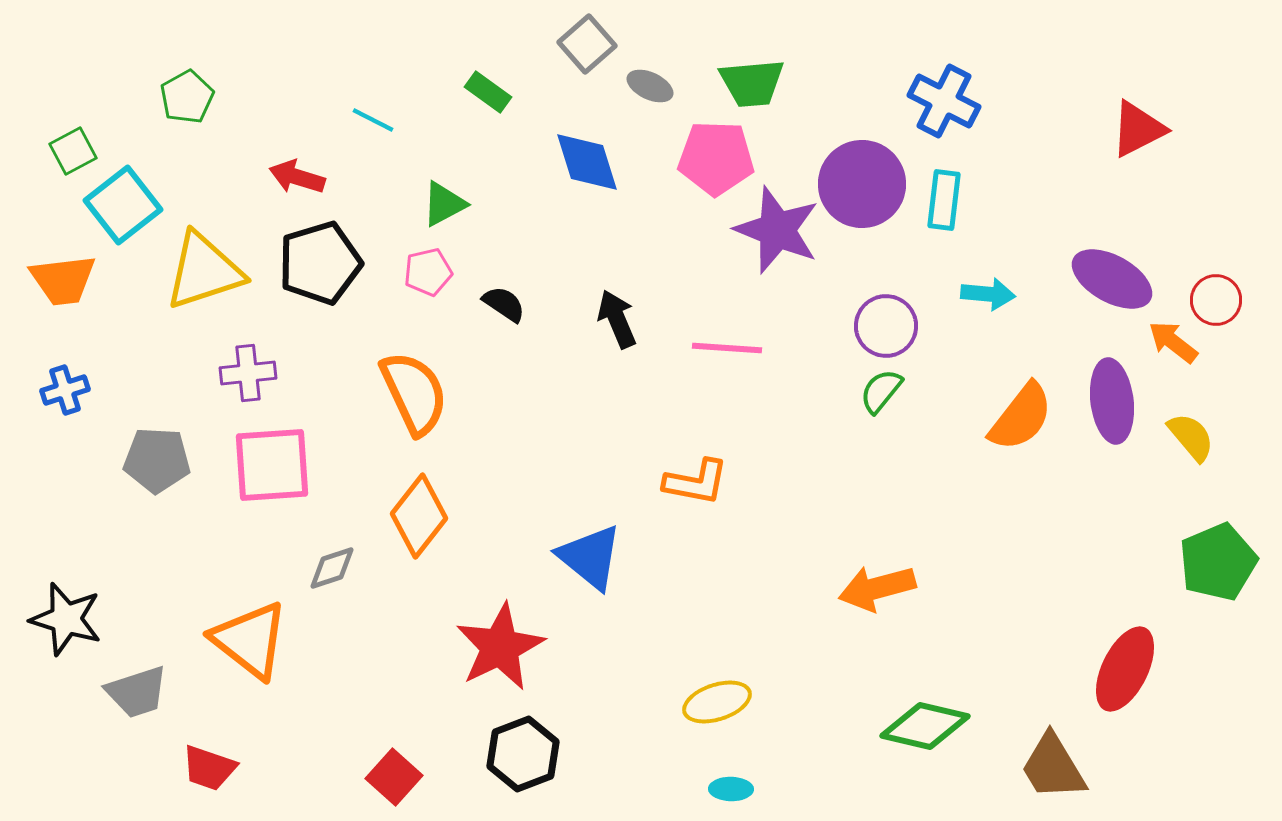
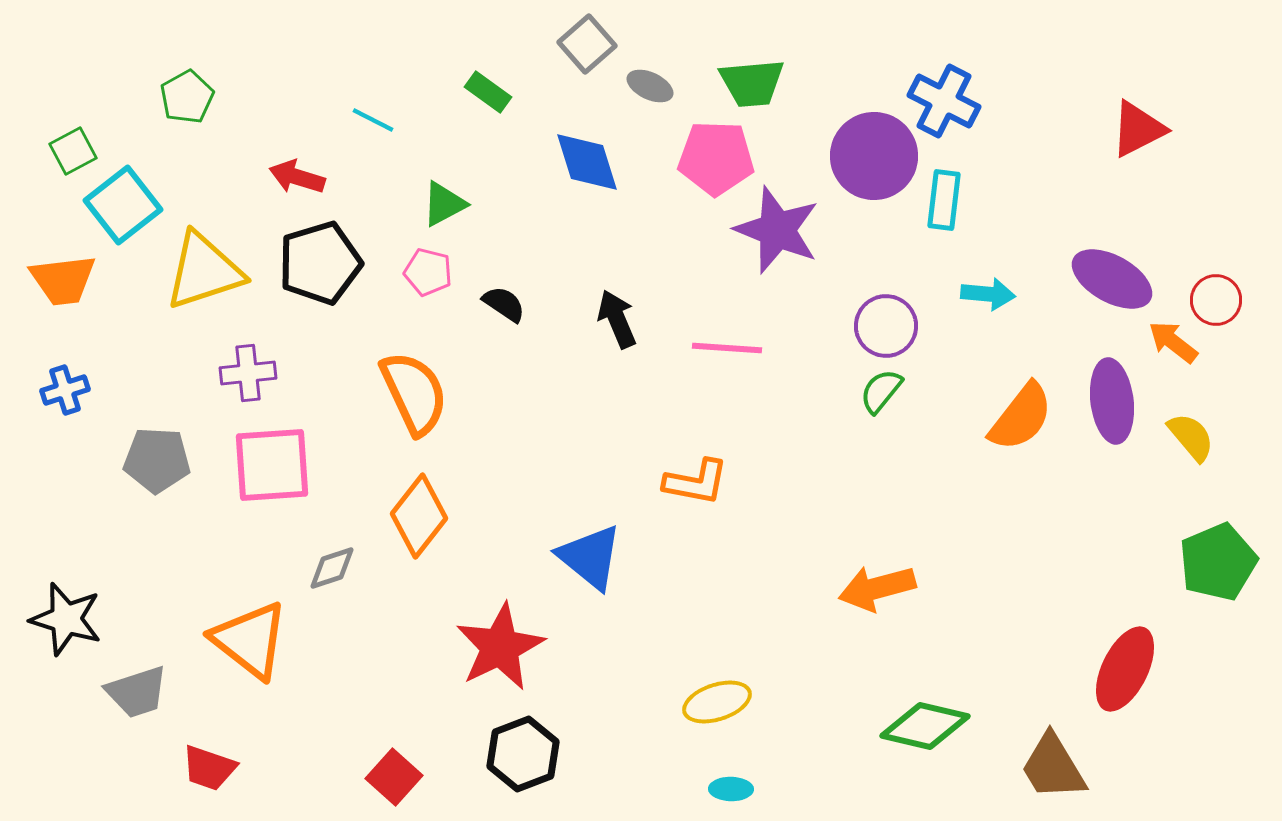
purple circle at (862, 184): moved 12 px right, 28 px up
pink pentagon at (428, 272): rotated 27 degrees clockwise
